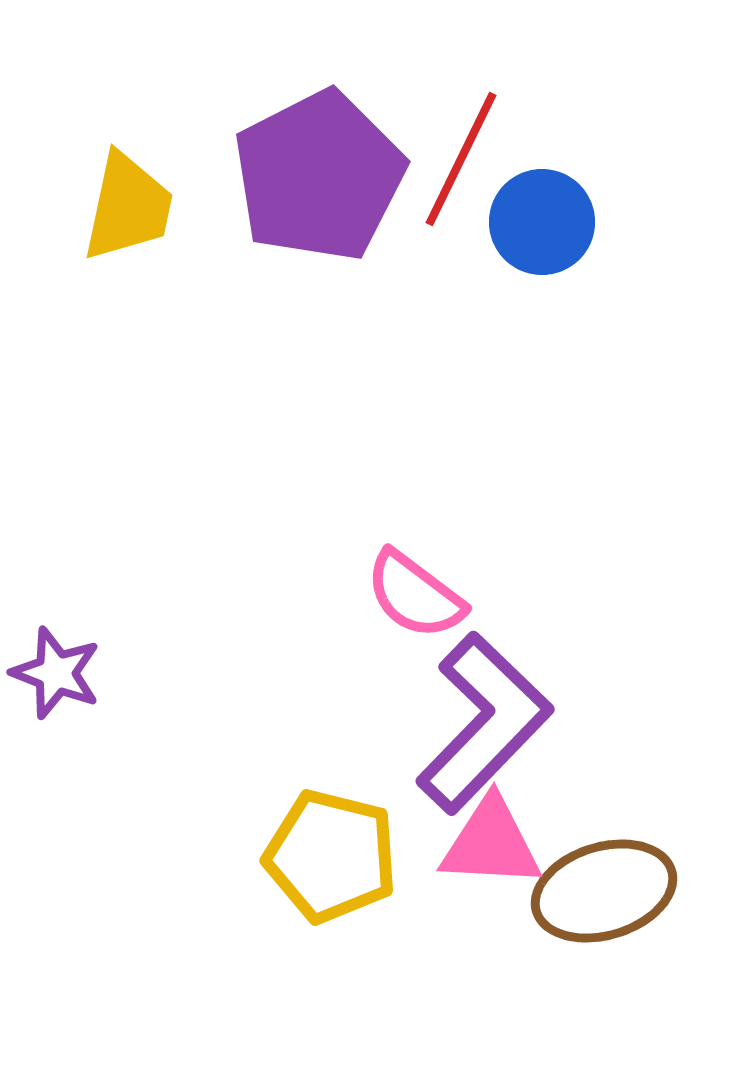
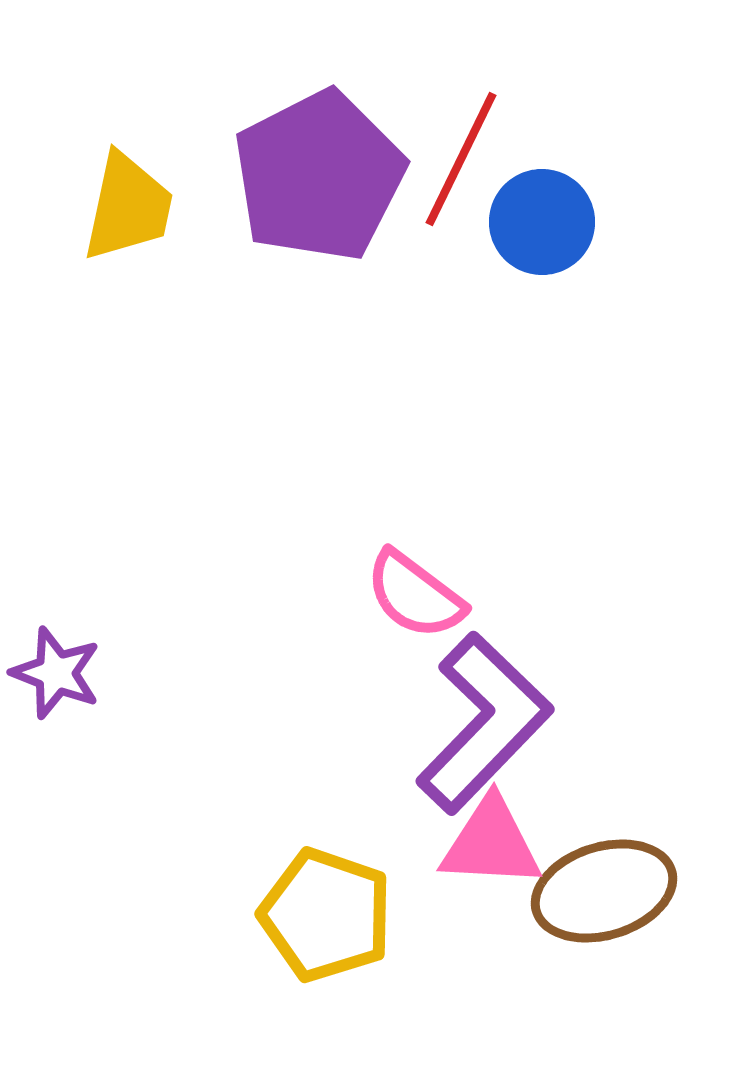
yellow pentagon: moved 5 px left, 59 px down; rotated 5 degrees clockwise
